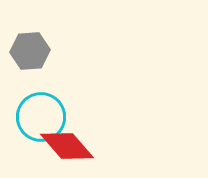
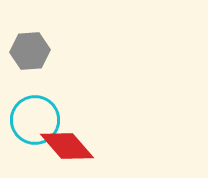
cyan circle: moved 6 px left, 3 px down
